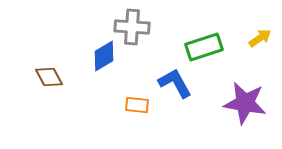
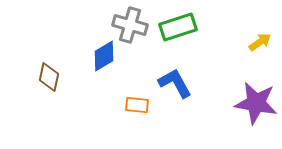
gray cross: moved 2 px left, 2 px up; rotated 12 degrees clockwise
yellow arrow: moved 4 px down
green rectangle: moved 26 px left, 20 px up
brown diamond: rotated 40 degrees clockwise
purple star: moved 11 px right
